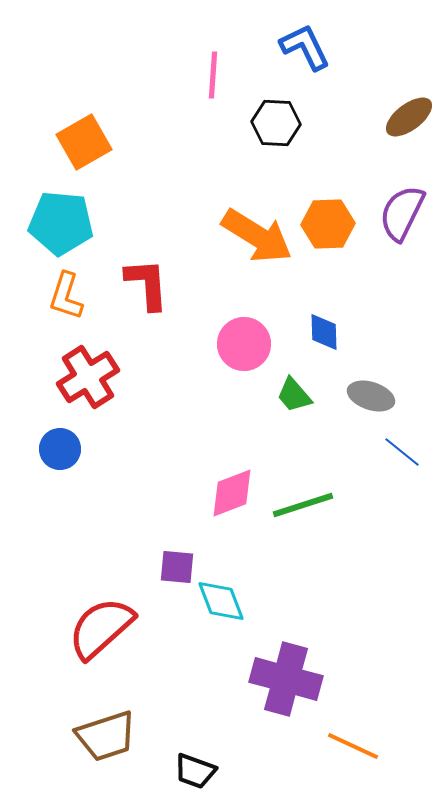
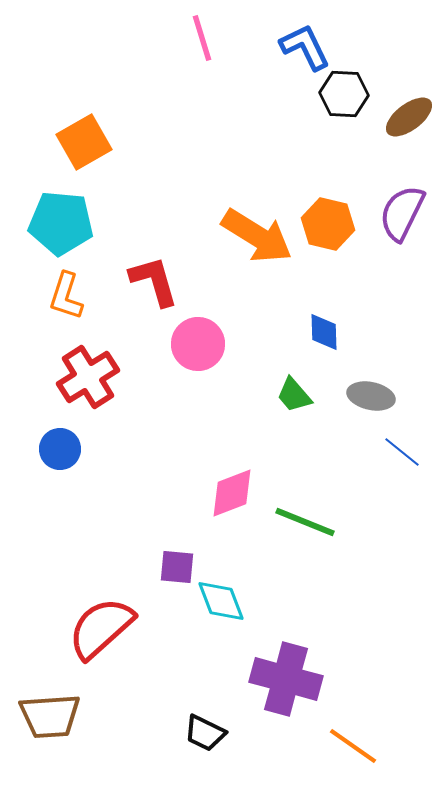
pink line: moved 11 px left, 37 px up; rotated 21 degrees counterclockwise
black hexagon: moved 68 px right, 29 px up
orange hexagon: rotated 15 degrees clockwise
red L-shape: moved 7 px right, 3 px up; rotated 12 degrees counterclockwise
pink circle: moved 46 px left
gray ellipse: rotated 6 degrees counterclockwise
green line: moved 2 px right, 17 px down; rotated 40 degrees clockwise
brown trapezoid: moved 56 px left, 20 px up; rotated 14 degrees clockwise
orange line: rotated 10 degrees clockwise
black trapezoid: moved 10 px right, 38 px up; rotated 6 degrees clockwise
